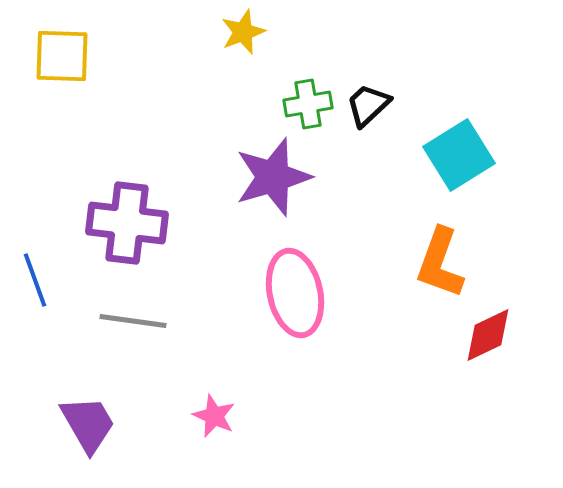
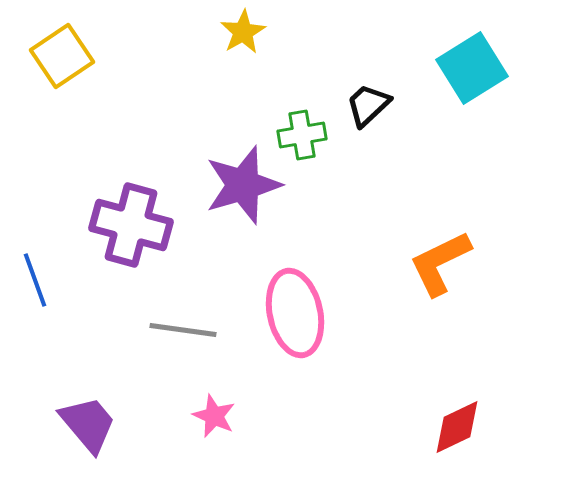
yellow star: rotated 9 degrees counterclockwise
yellow square: rotated 36 degrees counterclockwise
green cross: moved 6 px left, 31 px down
cyan square: moved 13 px right, 87 px up
purple star: moved 30 px left, 8 px down
purple cross: moved 4 px right, 2 px down; rotated 8 degrees clockwise
orange L-shape: rotated 44 degrees clockwise
pink ellipse: moved 20 px down
gray line: moved 50 px right, 9 px down
red diamond: moved 31 px left, 92 px down
purple trapezoid: rotated 10 degrees counterclockwise
